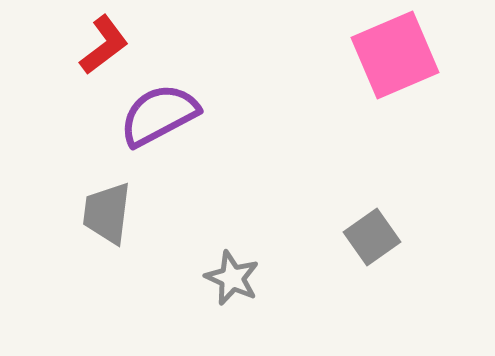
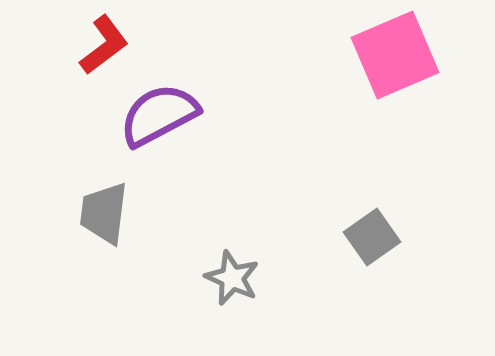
gray trapezoid: moved 3 px left
